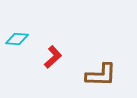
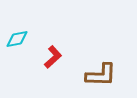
cyan diamond: rotated 15 degrees counterclockwise
